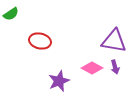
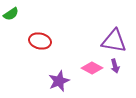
purple arrow: moved 1 px up
